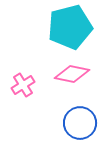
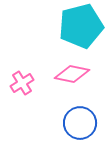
cyan pentagon: moved 11 px right, 1 px up
pink cross: moved 1 px left, 2 px up
